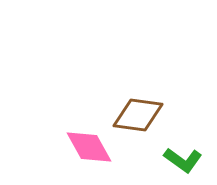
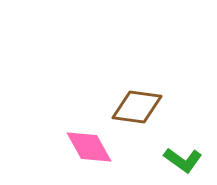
brown diamond: moved 1 px left, 8 px up
